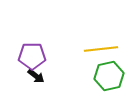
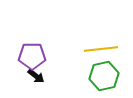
green hexagon: moved 5 px left
